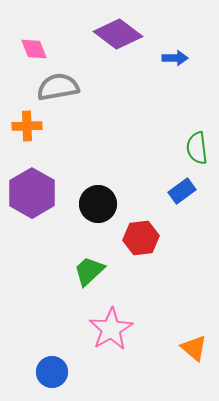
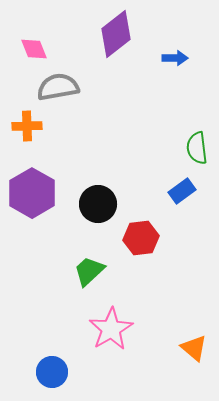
purple diamond: moved 2 px left; rotated 75 degrees counterclockwise
